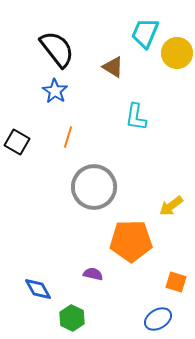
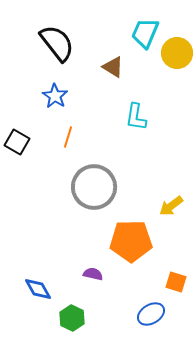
black semicircle: moved 6 px up
blue star: moved 5 px down
blue ellipse: moved 7 px left, 5 px up
